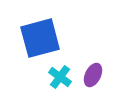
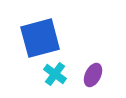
cyan cross: moved 5 px left, 3 px up
